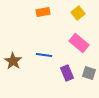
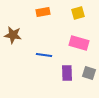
yellow square: rotated 24 degrees clockwise
pink rectangle: rotated 24 degrees counterclockwise
brown star: moved 26 px up; rotated 24 degrees counterclockwise
purple rectangle: rotated 21 degrees clockwise
